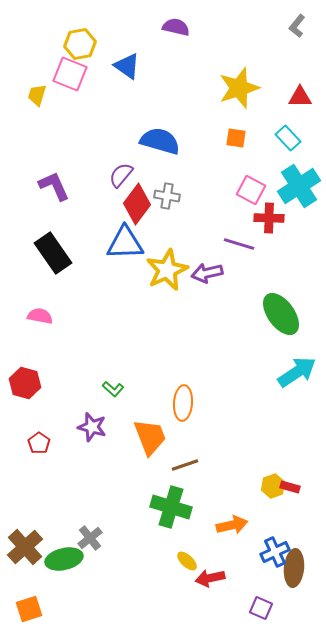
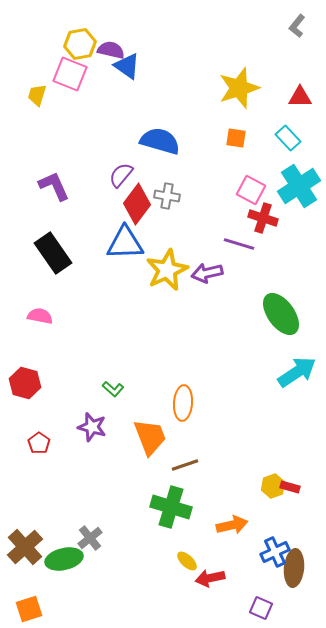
purple semicircle at (176, 27): moved 65 px left, 23 px down
red cross at (269, 218): moved 6 px left; rotated 16 degrees clockwise
